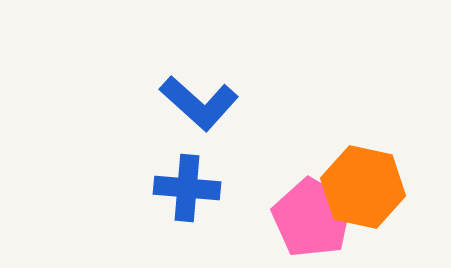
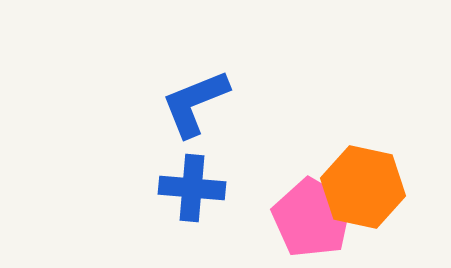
blue L-shape: moved 4 px left; rotated 116 degrees clockwise
blue cross: moved 5 px right
